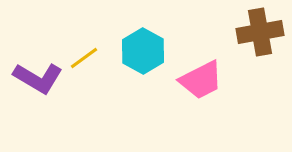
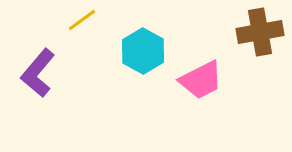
yellow line: moved 2 px left, 38 px up
purple L-shape: moved 5 px up; rotated 99 degrees clockwise
